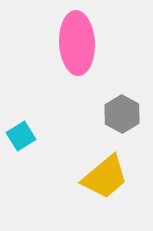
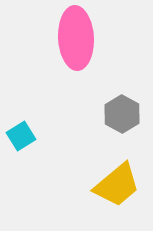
pink ellipse: moved 1 px left, 5 px up
yellow trapezoid: moved 12 px right, 8 px down
